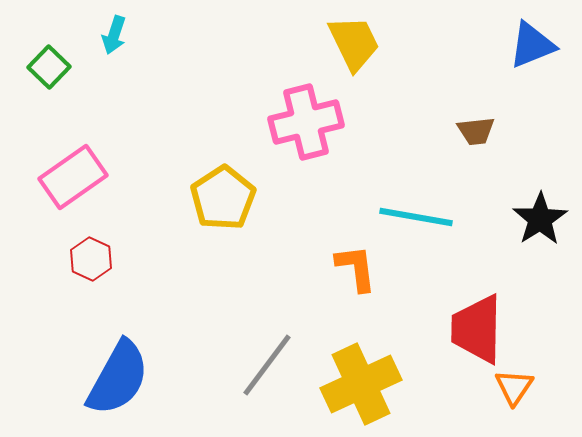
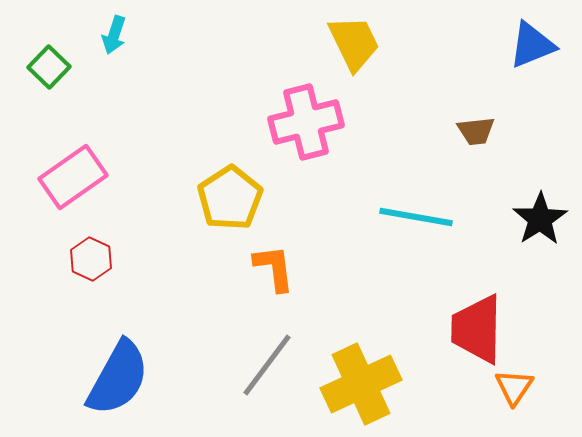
yellow pentagon: moved 7 px right
orange L-shape: moved 82 px left
